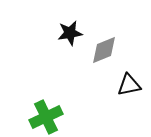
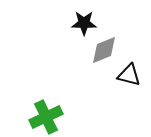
black star: moved 14 px right, 10 px up; rotated 10 degrees clockwise
black triangle: moved 10 px up; rotated 25 degrees clockwise
